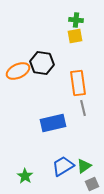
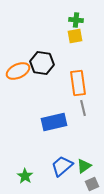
blue rectangle: moved 1 px right, 1 px up
blue trapezoid: moved 1 px left; rotated 10 degrees counterclockwise
